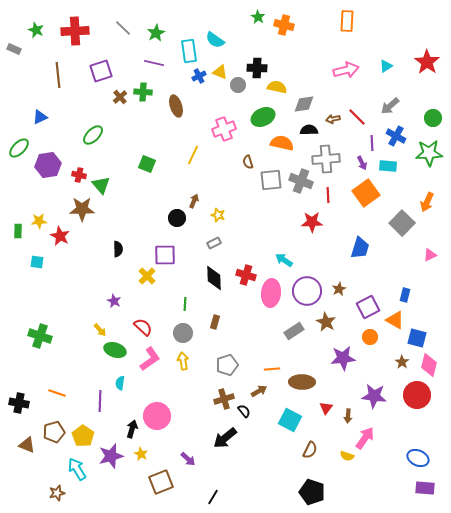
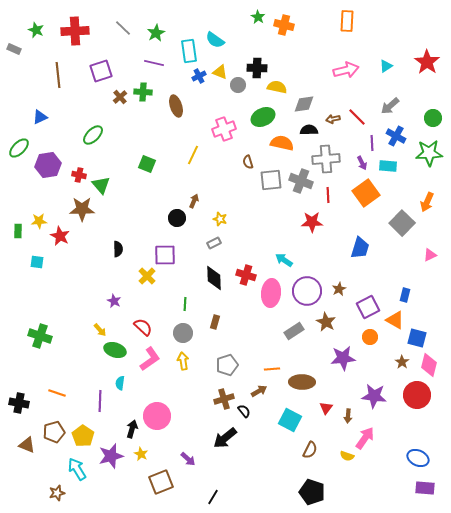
yellow star at (218, 215): moved 2 px right, 4 px down
